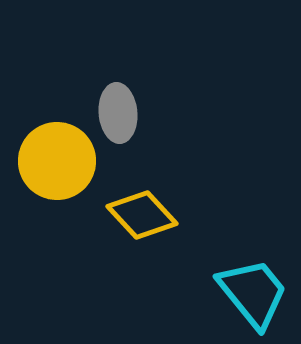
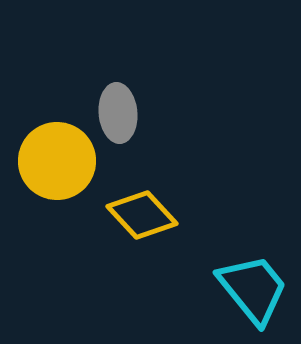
cyan trapezoid: moved 4 px up
